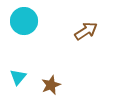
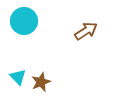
cyan triangle: rotated 24 degrees counterclockwise
brown star: moved 10 px left, 3 px up
